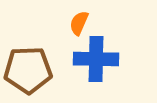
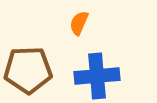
blue cross: moved 1 px right, 17 px down; rotated 6 degrees counterclockwise
